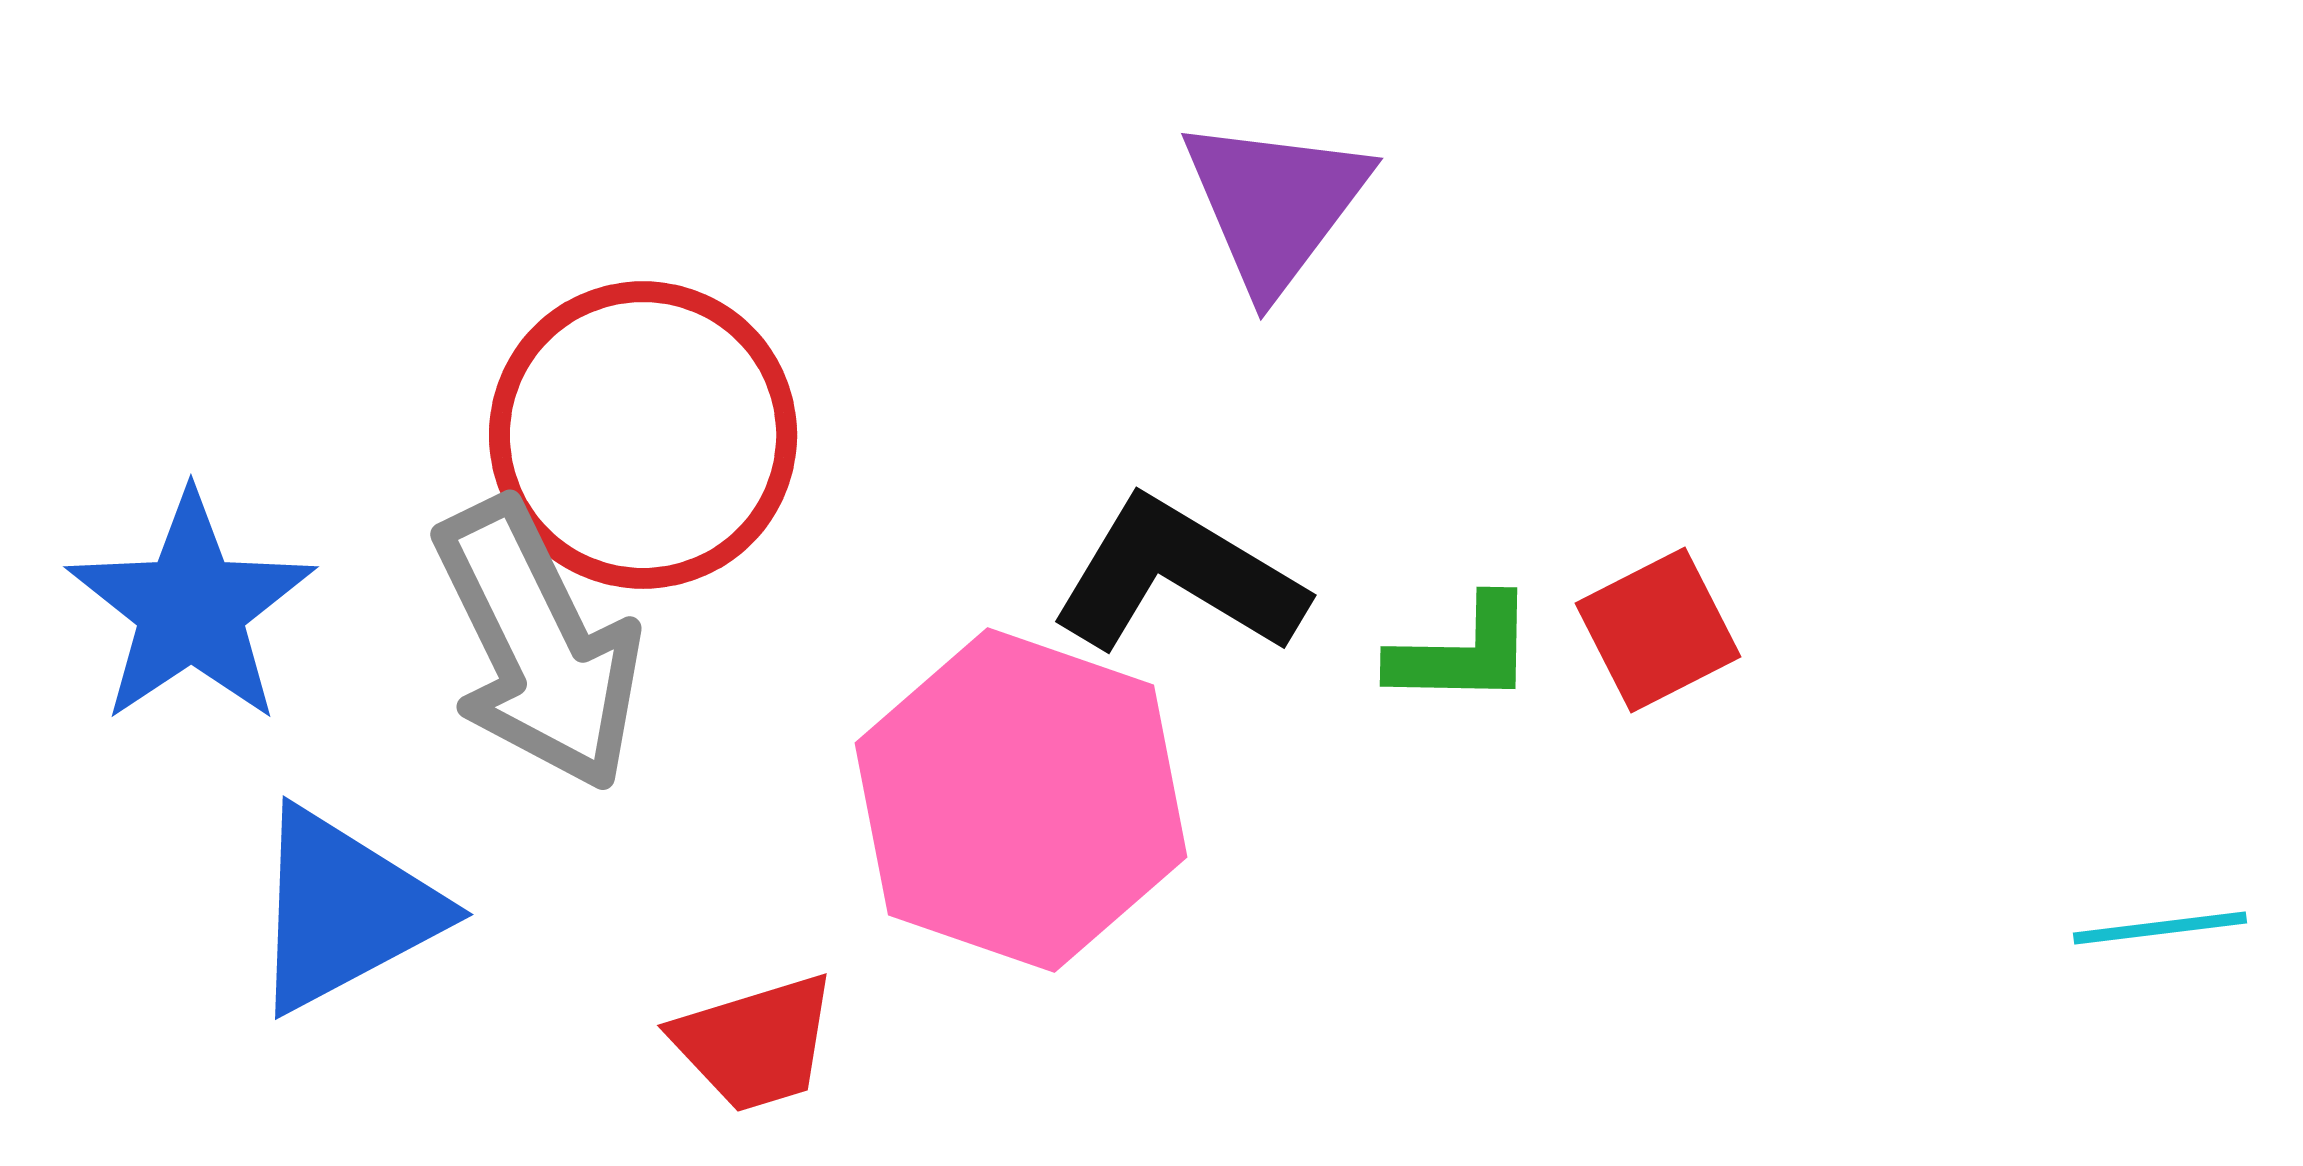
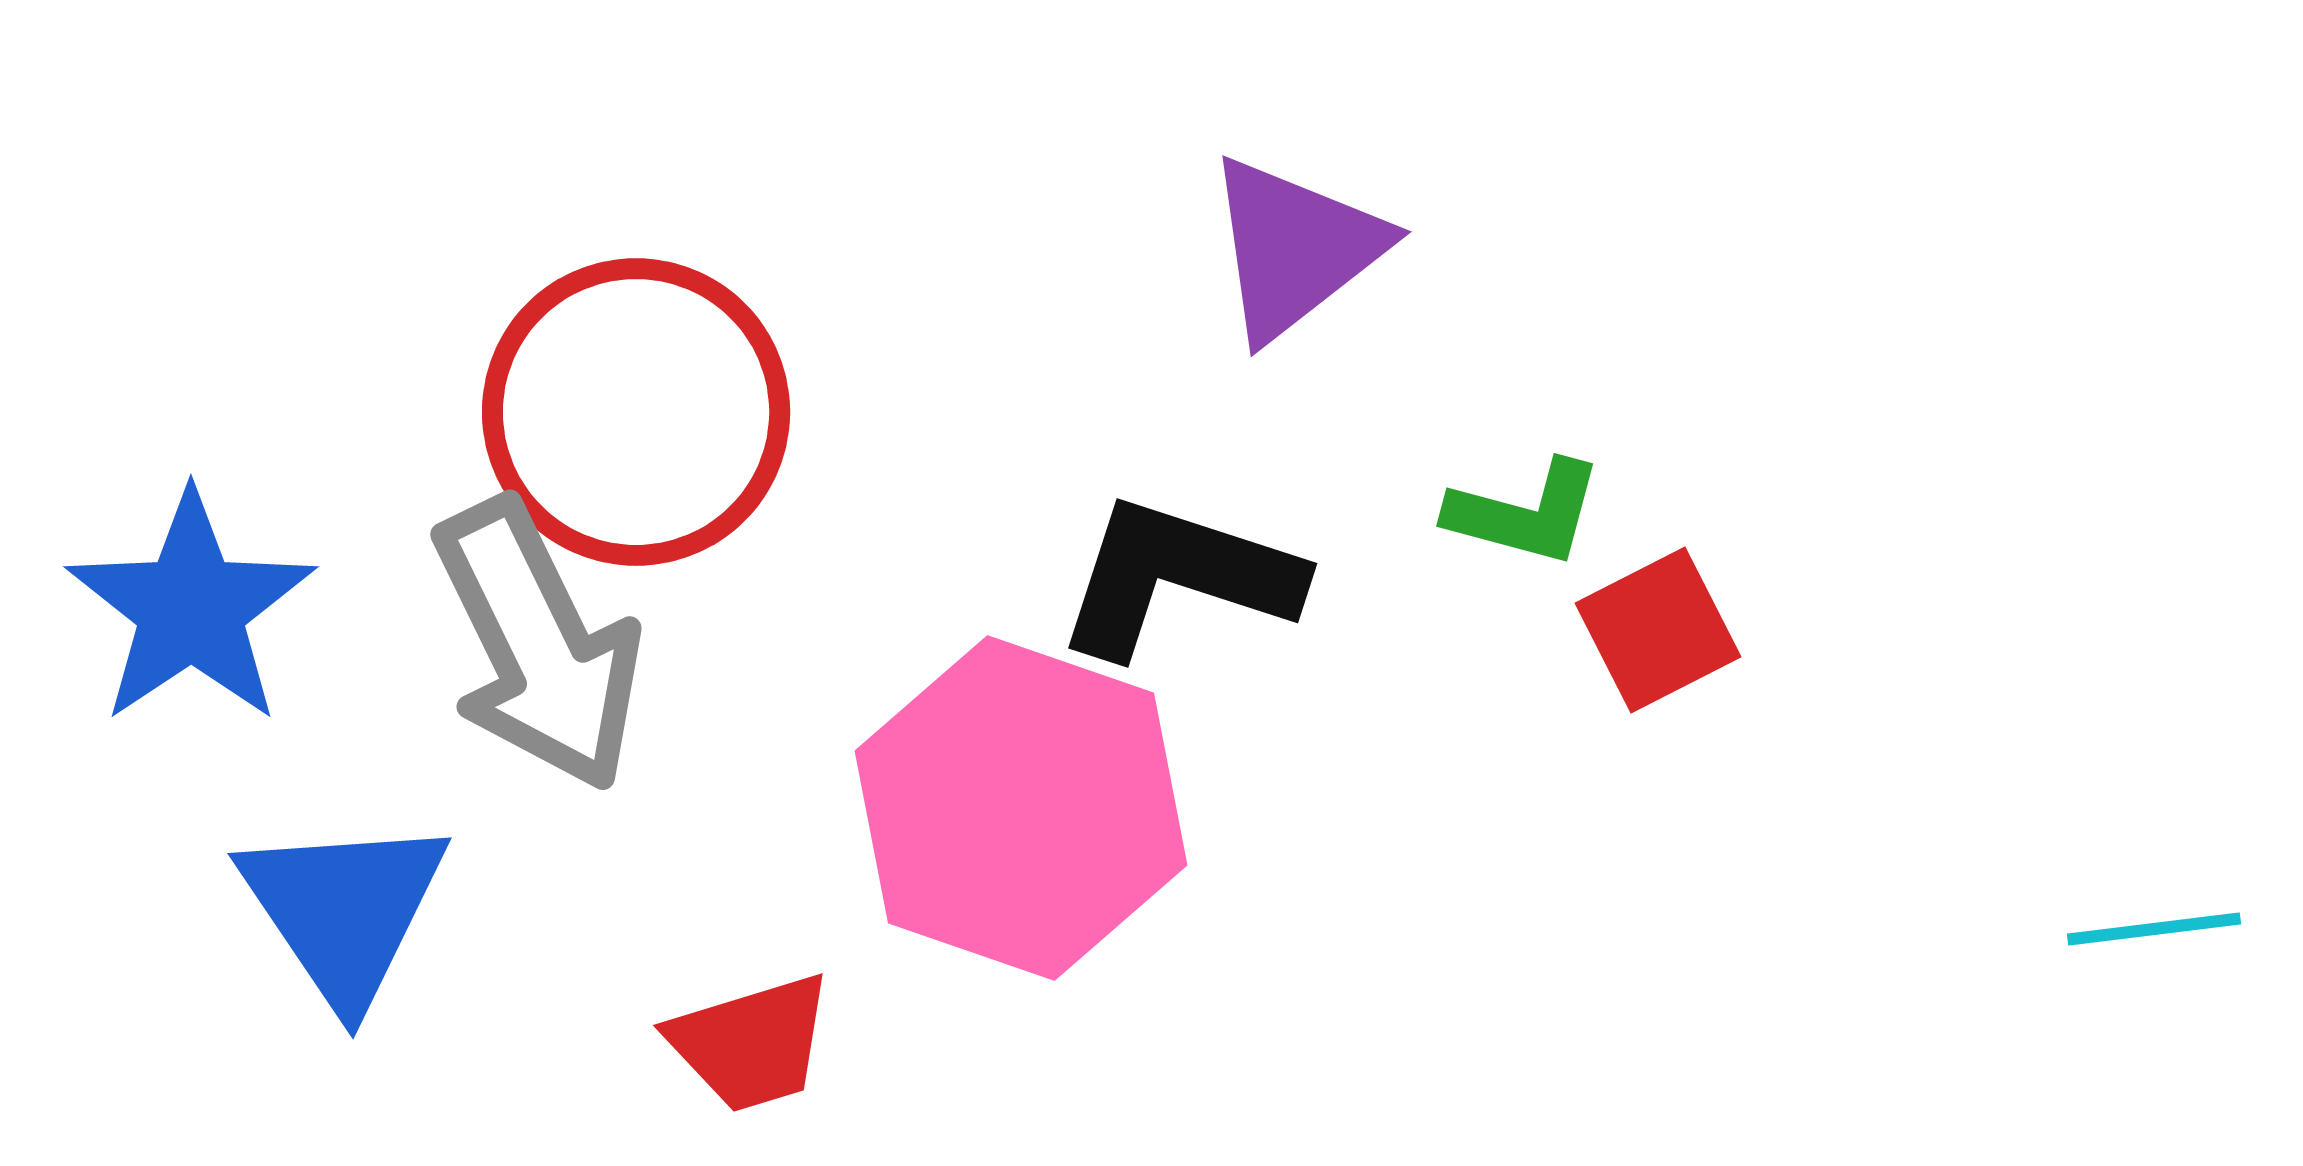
purple triangle: moved 20 px right, 44 px down; rotated 15 degrees clockwise
red circle: moved 7 px left, 23 px up
black L-shape: rotated 13 degrees counterclockwise
green L-shape: moved 62 px right, 139 px up; rotated 14 degrees clockwise
pink hexagon: moved 8 px down
blue triangle: rotated 36 degrees counterclockwise
cyan line: moved 6 px left, 1 px down
red trapezoid: moved 4 px left
